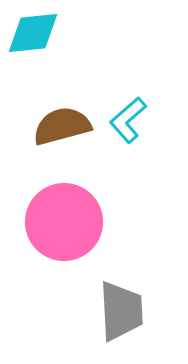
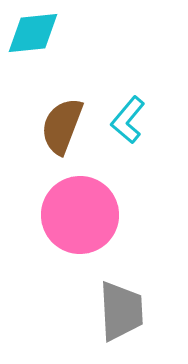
cyan L-shape: rotated 9 degrees counterclockwise
brown semicircle: rotated 54 degrees counterclockwise
pink circle: moved 16 px right, 7 px up
